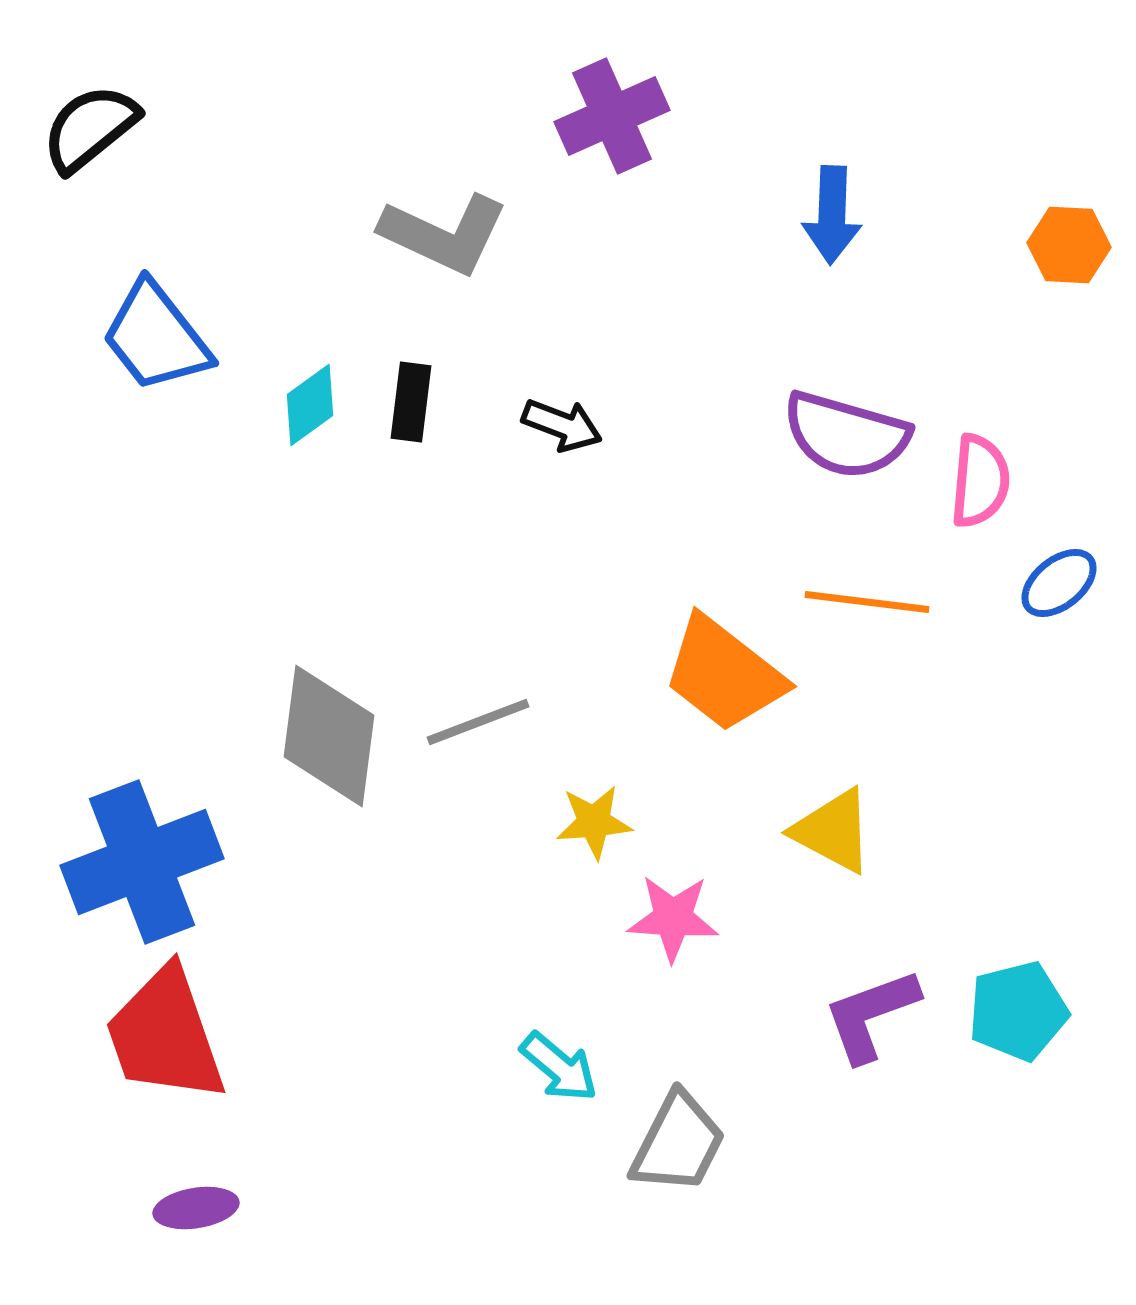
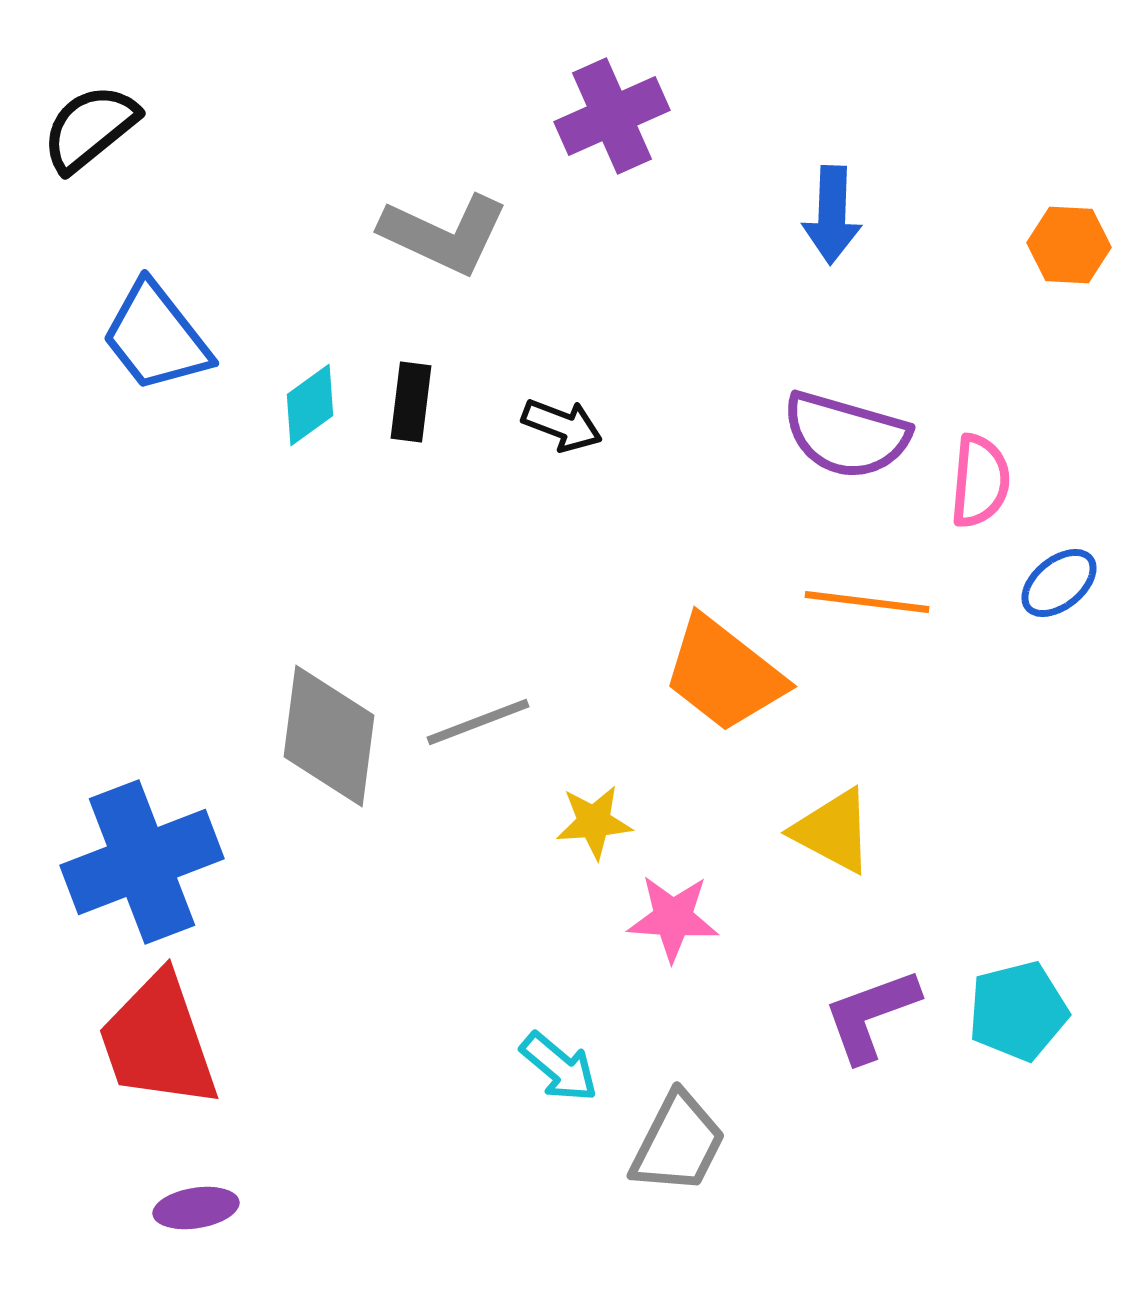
red trapezoid: moved 7 px left, 6 px down
